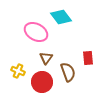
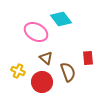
cyan diamond: moved 2 px down
brown triangle: rotated 24 degrees counterclockwise
